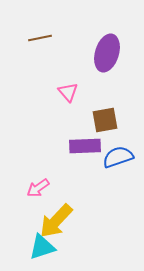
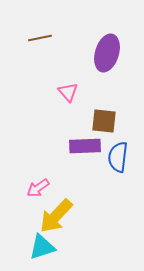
brown square: moved 1 px left, 1 px down; rotated 16 degrees clockwise
blue semicircle: rotated 64 degrees counterclockwise
yellow arrow: moved 5 px up
